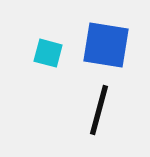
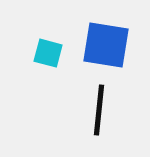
black line: rotated 9 degrees counterclockwise
